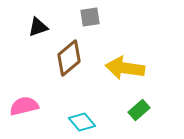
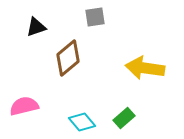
gray square: moved 5 px right
black triangle: moved 2 px left
brown diamond: moved 1 px left
yellow arrow: moved 20 px right
green rectangle: moved 15 px left, 8 px down
